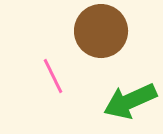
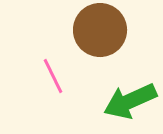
brown circle: moved 1 px left, 1 px up
